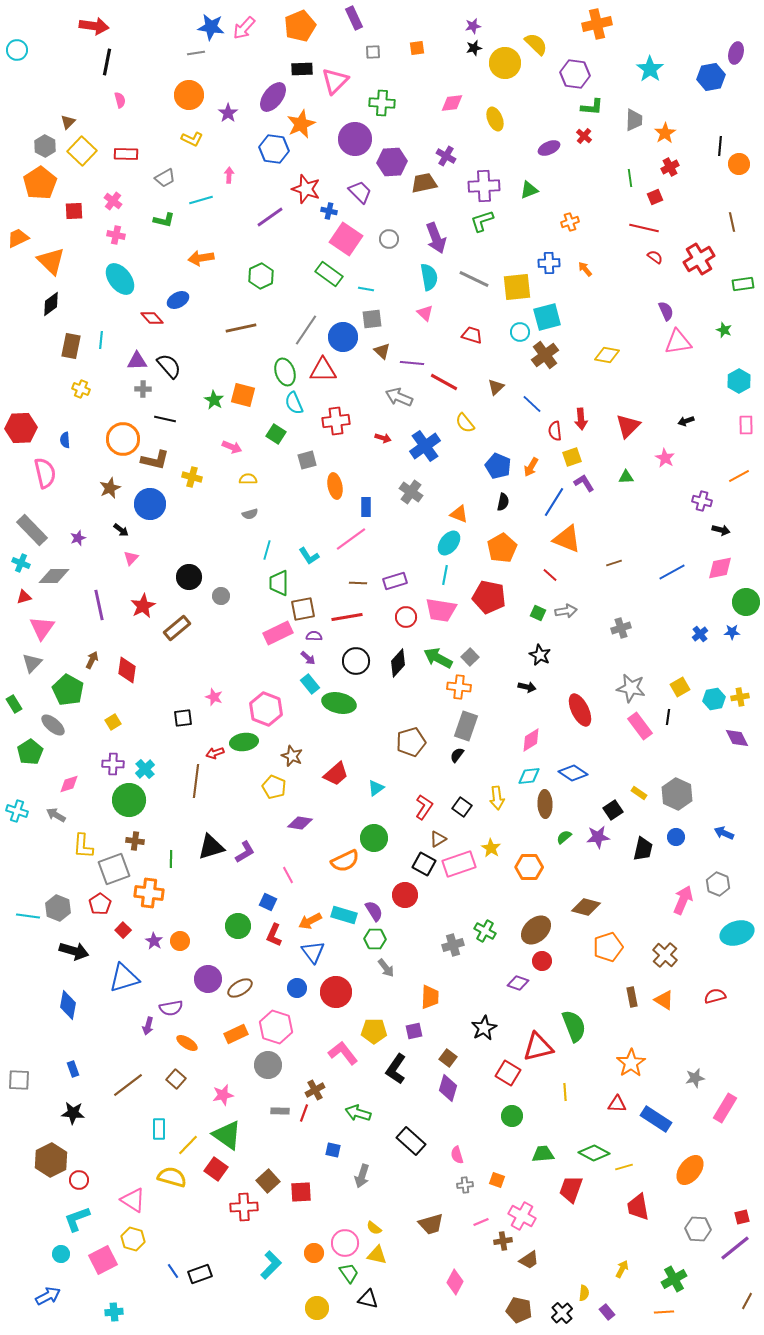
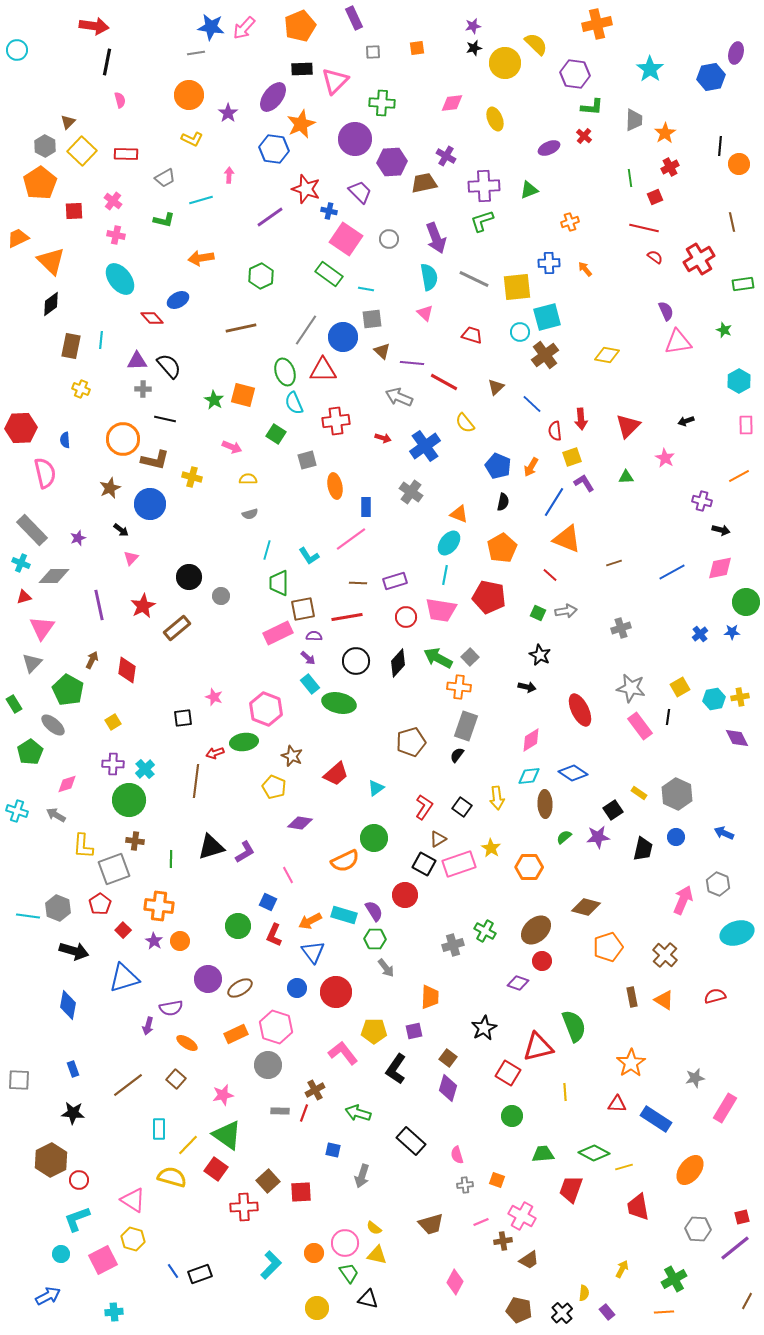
pink diamond at (69, 784): moved 2 px left
orange cross at (149, 893): moved 10 px right, 13 px down
